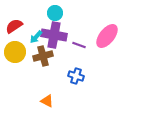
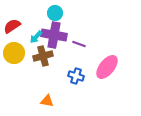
red semicircle: moved 2 px left
pink ellipse: moved 31 px down
purple line: moved 1 px up
yellow circle: moved 1 px left, 1 px down
orange triangle: rotated 16 degrees counterclockwise
